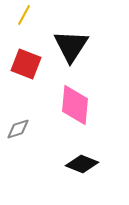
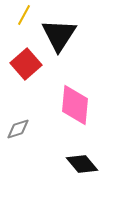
black triangle: moved 12 px left, 11 px up
red square: rotated 28 degrees clockwise
black diamond: rotated 28 degrees clockwise
